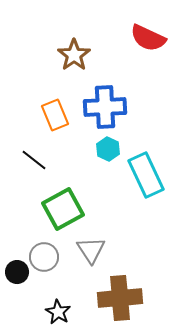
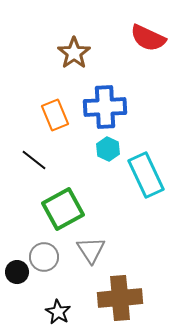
brown star: moved 2 px up
